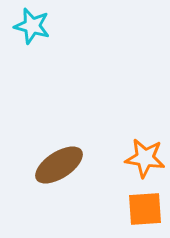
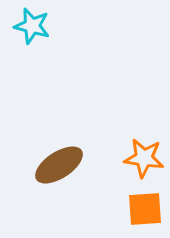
orange star: moved 1 px left
